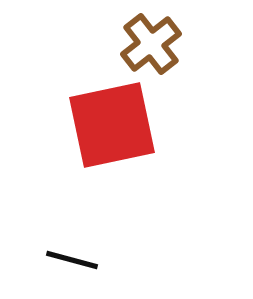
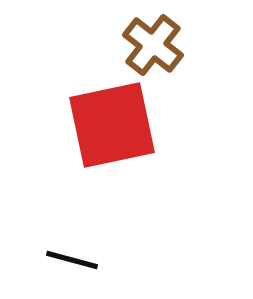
brown cross: moved 2 px right, 1 px down; rotated 14 degrees counterclockwise
